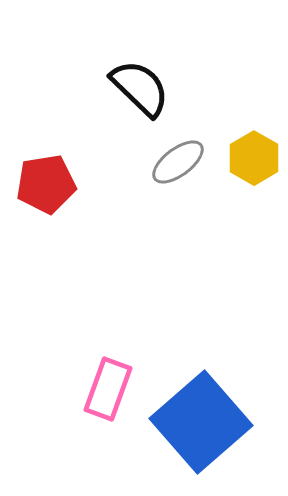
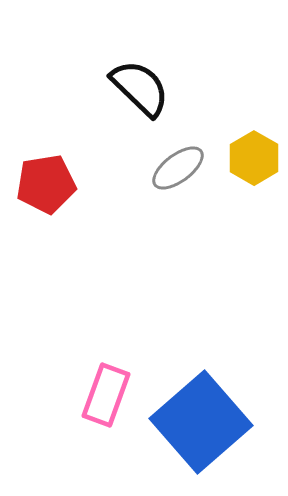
gray ellipse: moved 6 px down
pink rectangle: moved 2 px left, 6 px down
